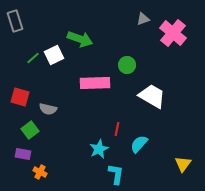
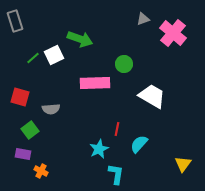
green circle: moved 3 px left, 1 px up
gray semicircle: moved 3 px right; rotated 18 degrees counterclockwise
orange cross: moved 1 px right, 1 px up
